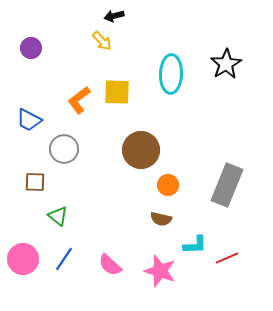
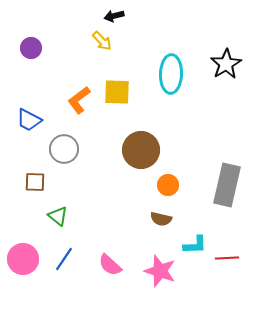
gray rectangle: rotated 9 degrees counterclockwise
red line: rotated 20 degrees clockwise
